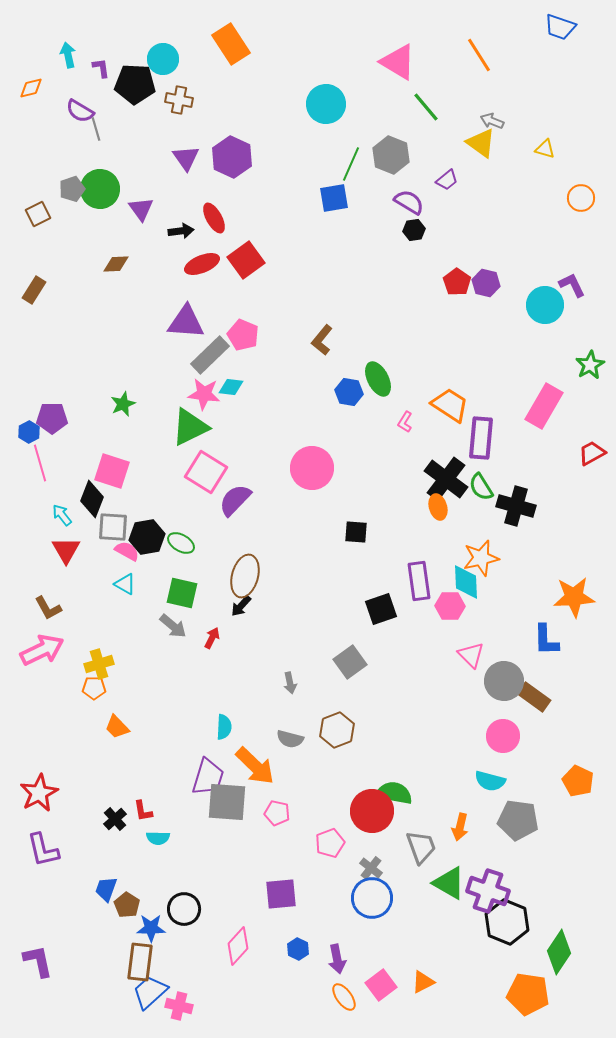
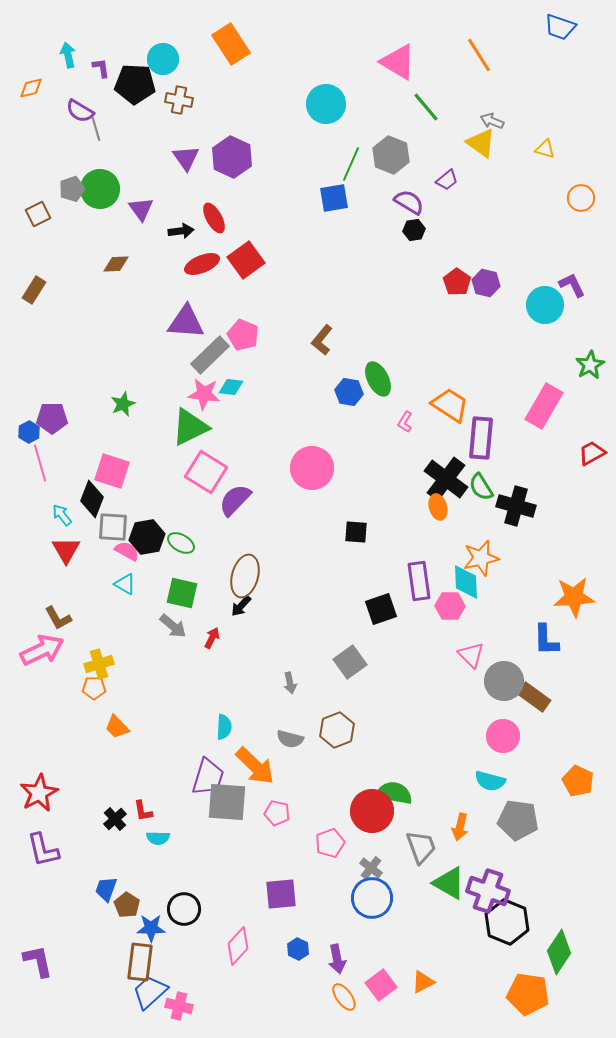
brown L-shape at (48, 608): moved 10 px right, 10 px down
